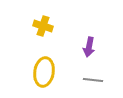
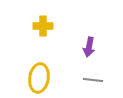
yellow cross: rotated 18 degrees counterclockwise
yellow ellipse: moved 5 px left, 6 px down
